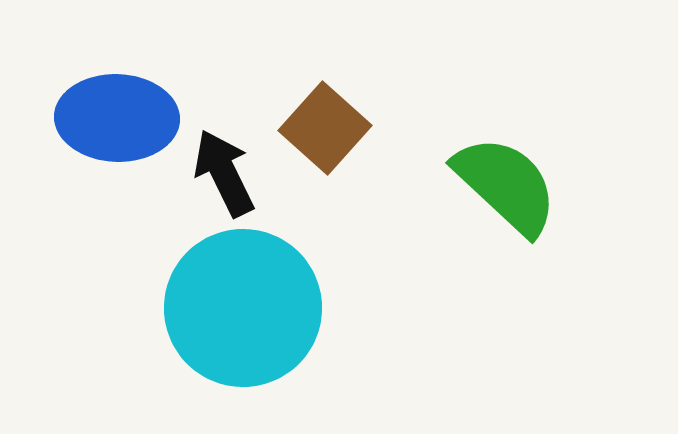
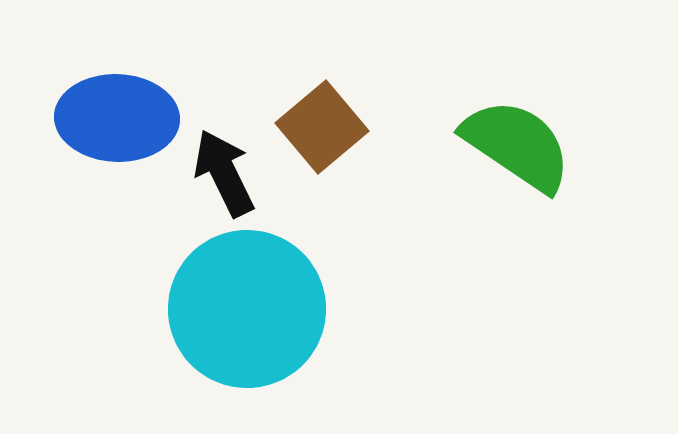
brown square: moved 3 px left, 1 px up; rotated 8 degrees clockwise
green semicircle: moved 11 px right, 40 px up; rotated 9 degrees counterclockwise
cyan circle: moved 4 px right, 1 px down
